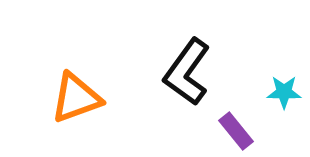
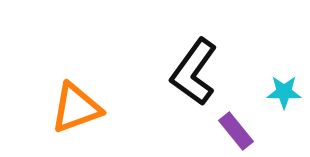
black L-shape: moved 7 px right
orange triangle: moved 10 px down
